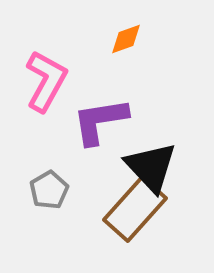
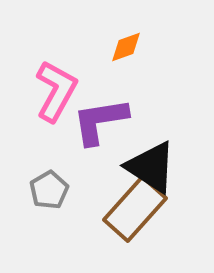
orange diamond: moved 8 px down
pink L-shape: moved 10 px right, 10 px down
black triangle: rotated 14 degrees counterclockwise
